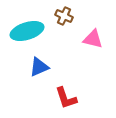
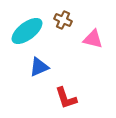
brown cross: moved 1 px left, 4 px down
cyan ellipse: rotated 20 degrees counterclockwise
